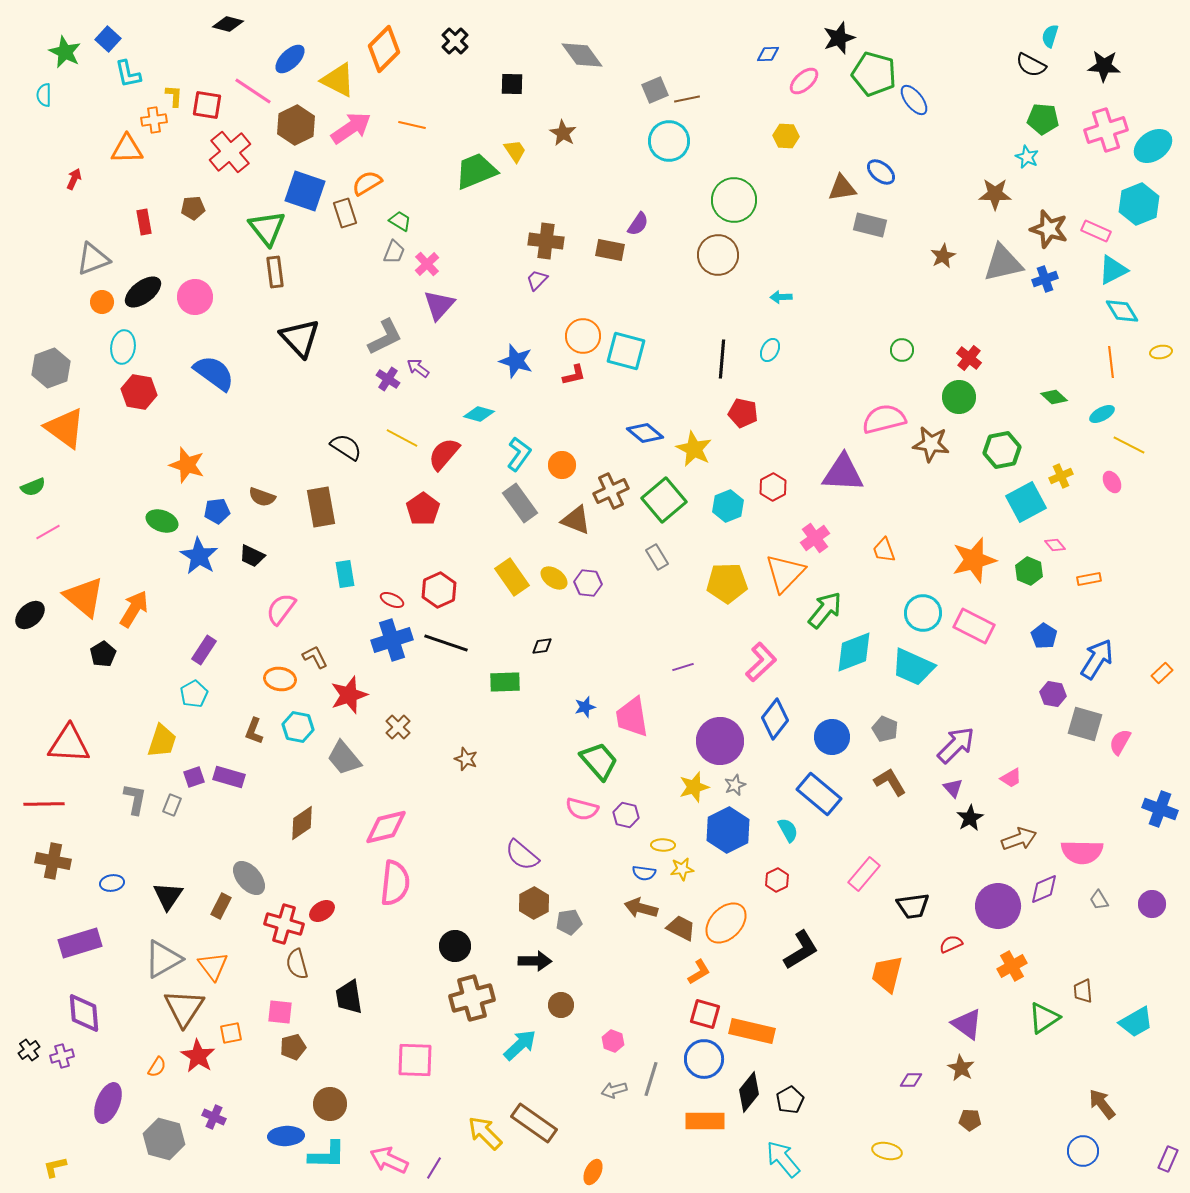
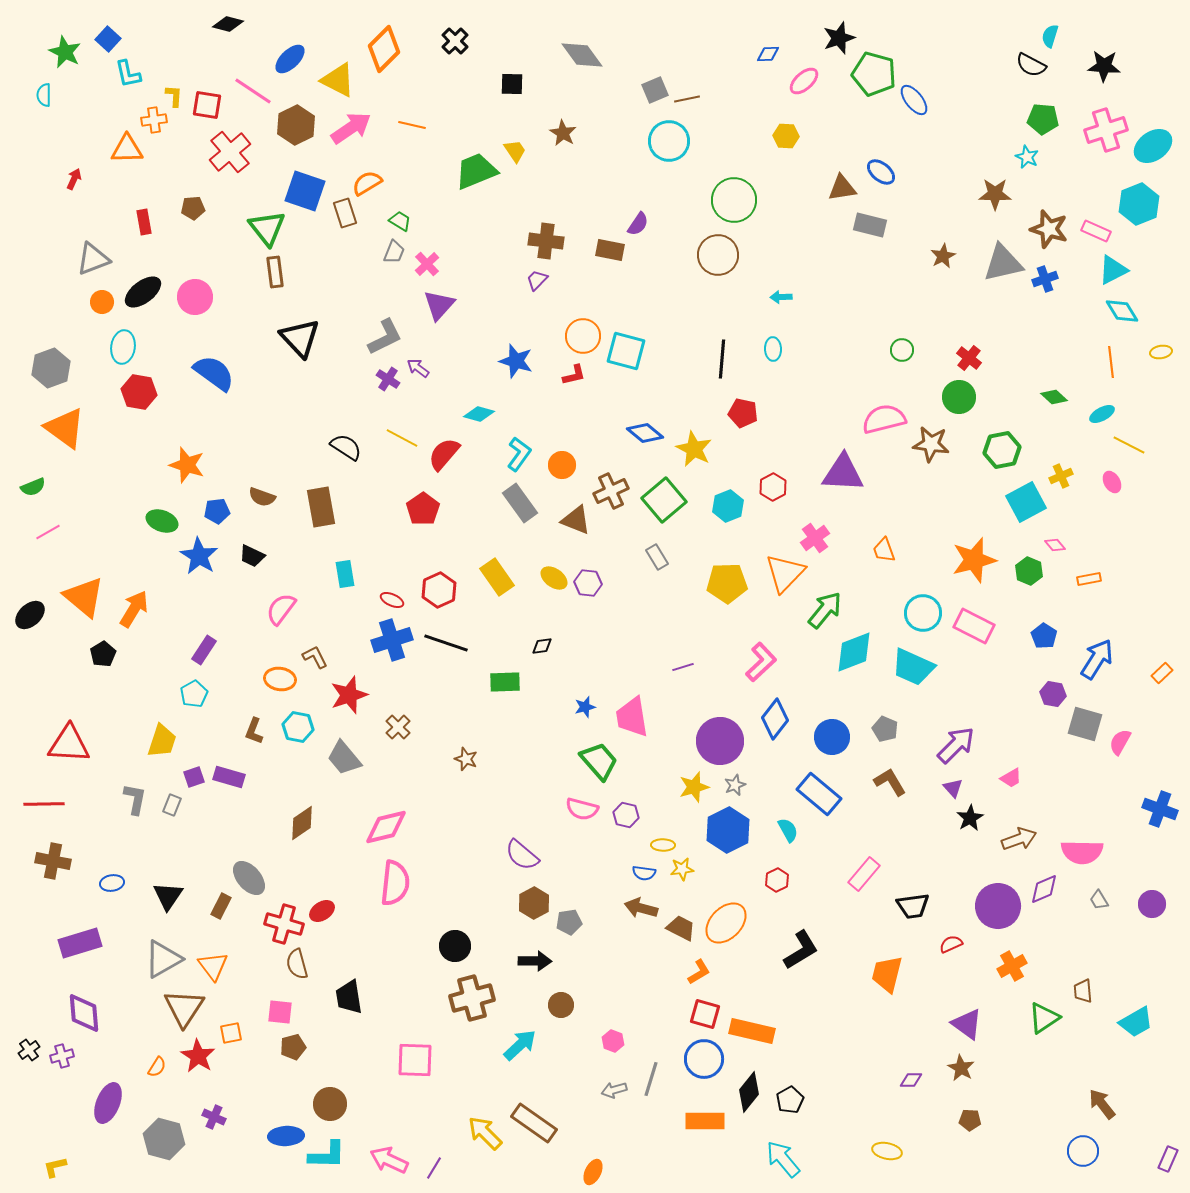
cyan ellipse at (770, 350): moved 3 px right, 1 px up; rotated 30 degrees counterclockwise
yellow rectangle at (512, 577): moved 15 px left
